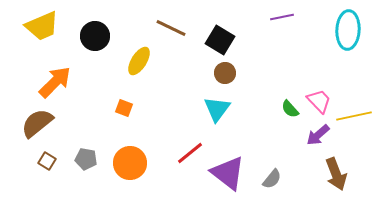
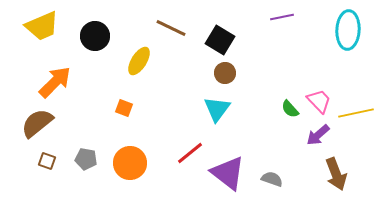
yellow line: moved 2 px right, 3 px up
brown square: rotated 12 degrees counterclockwise
gray semicircle: rotated 110 degrees counterclockwise
